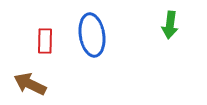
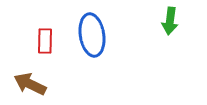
green arrow: moved 4 px up
